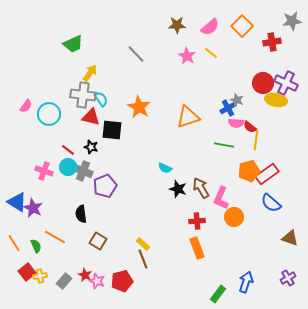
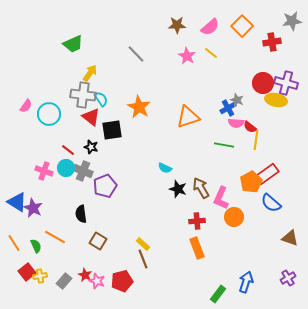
purple cross at (286, 83): rotated 10 degrees counterclockwise
red triangle at (91, 117): rotated 24 degrees clockwise
black square at (112, 130): rotated 15 degrees counterclockwise
cyan circle at (68, 167): moved 2 px left, 1 px down
orange pentagon at (249, 171): moved 2 px right, 11 px down; rotated 15 degrees counterclockwise
